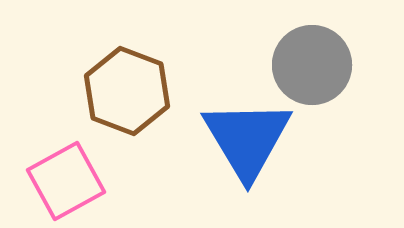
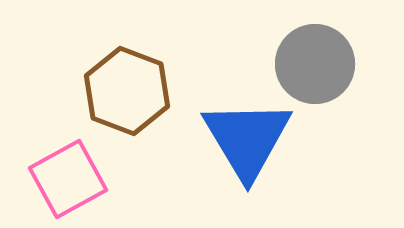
gray circle: moved 3 px right, 1 px up
pink square: moved 2 px right, 2 px up
